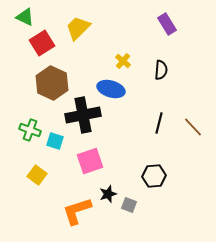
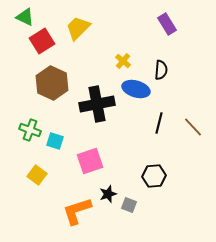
red square: moved 2 px up
blue ellipse: moved 25 px right
black cross: moved 14 px right, 11 px up
